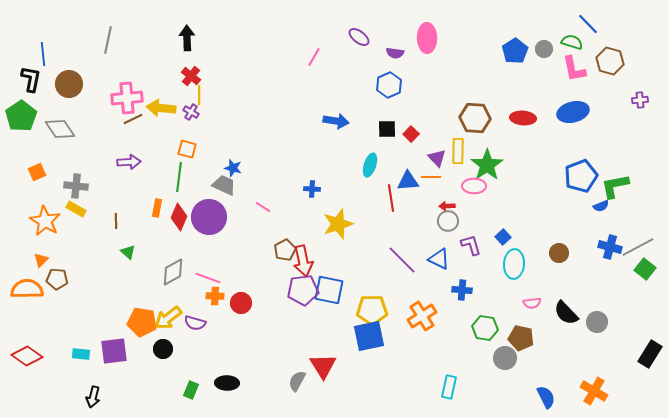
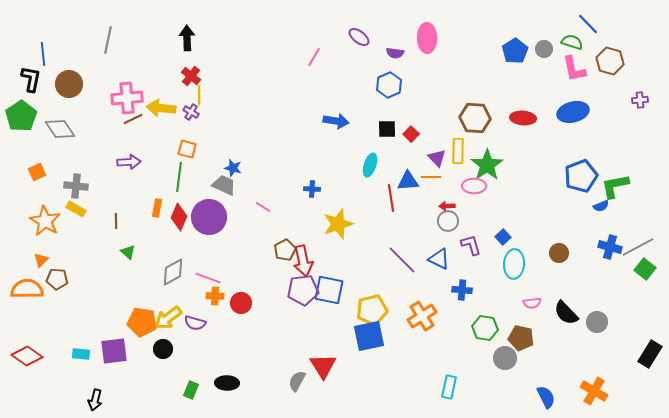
yellow pentagon at (372, 310): rotated 12 degrees counterclockwise
black arrow at (93, 397): moved 2 px right, 3 px down
